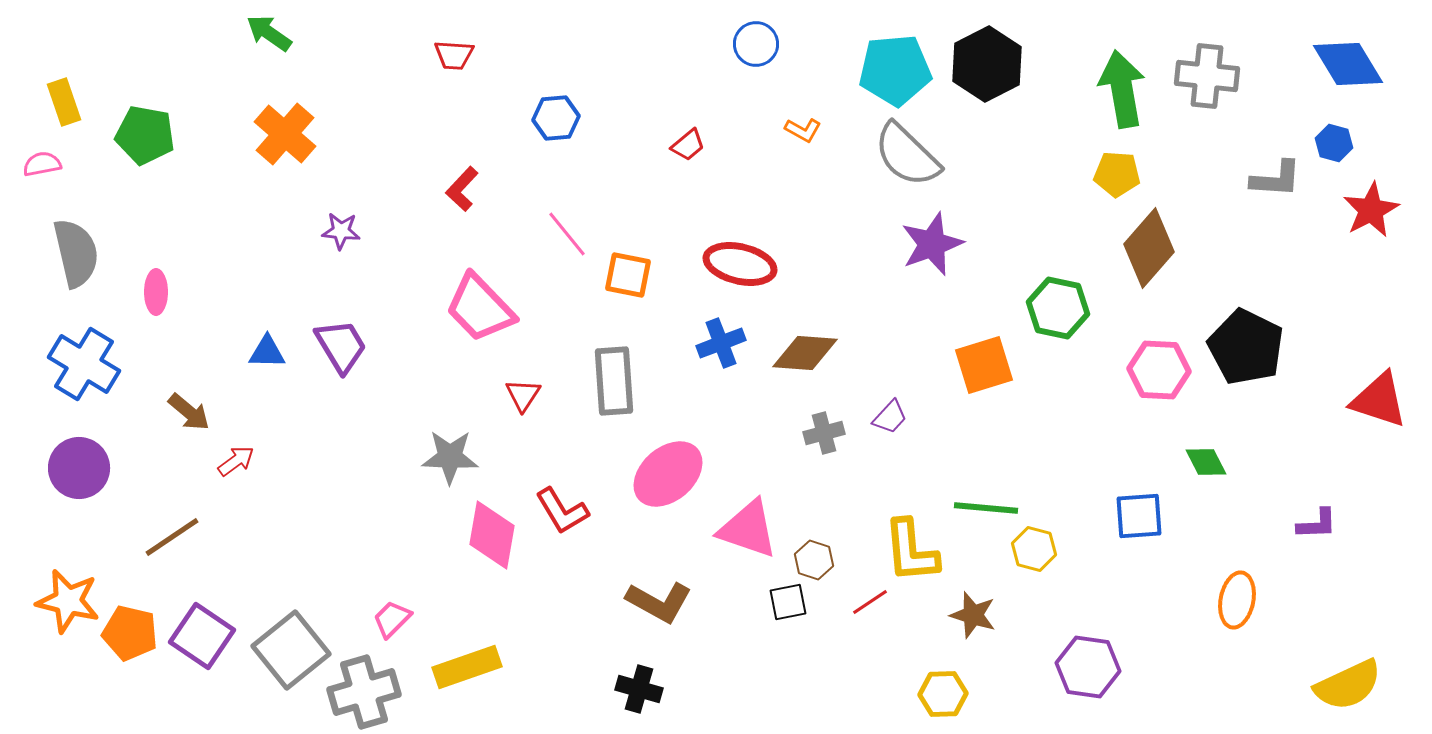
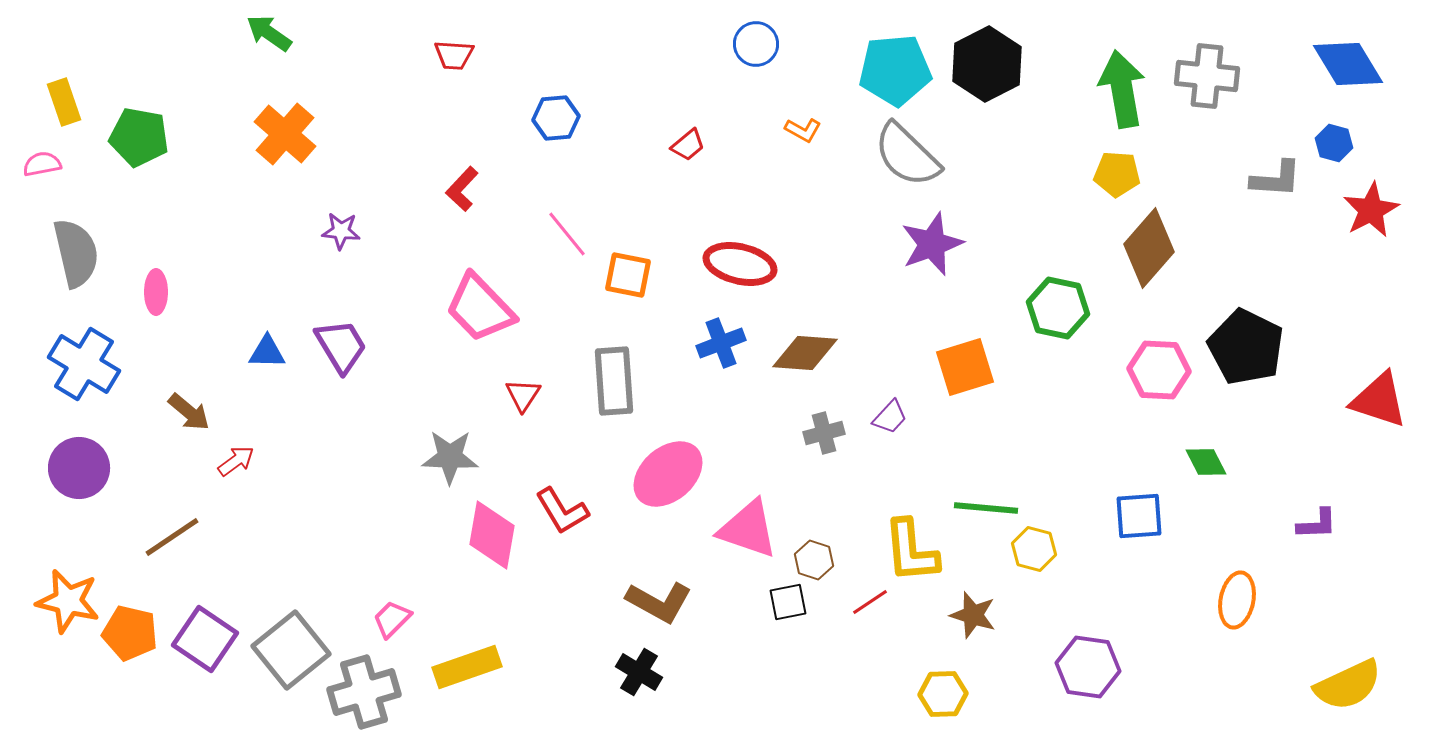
green pentagon at (145, 135): moved 6 px left, 2 px down
orange square at (984, 365): moved 19 px left, 2 px down
purple square at (202, 636): moved 3 px right, 3 px down
black cross at (639, 689): moved 17 px up; rotated 15 degrees clockwise
